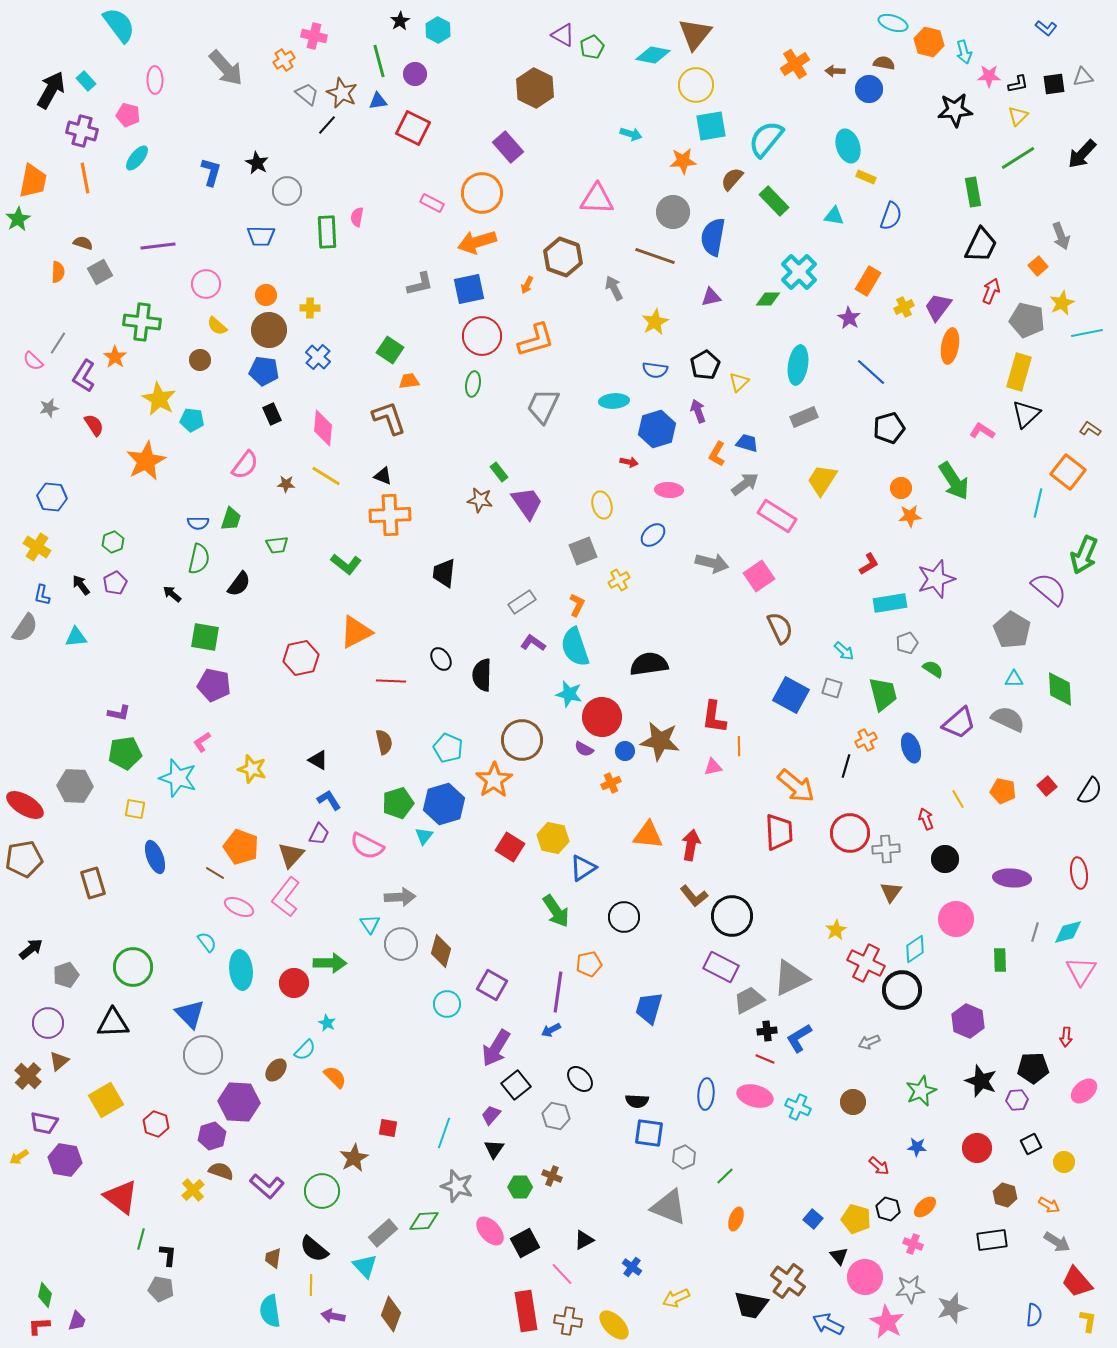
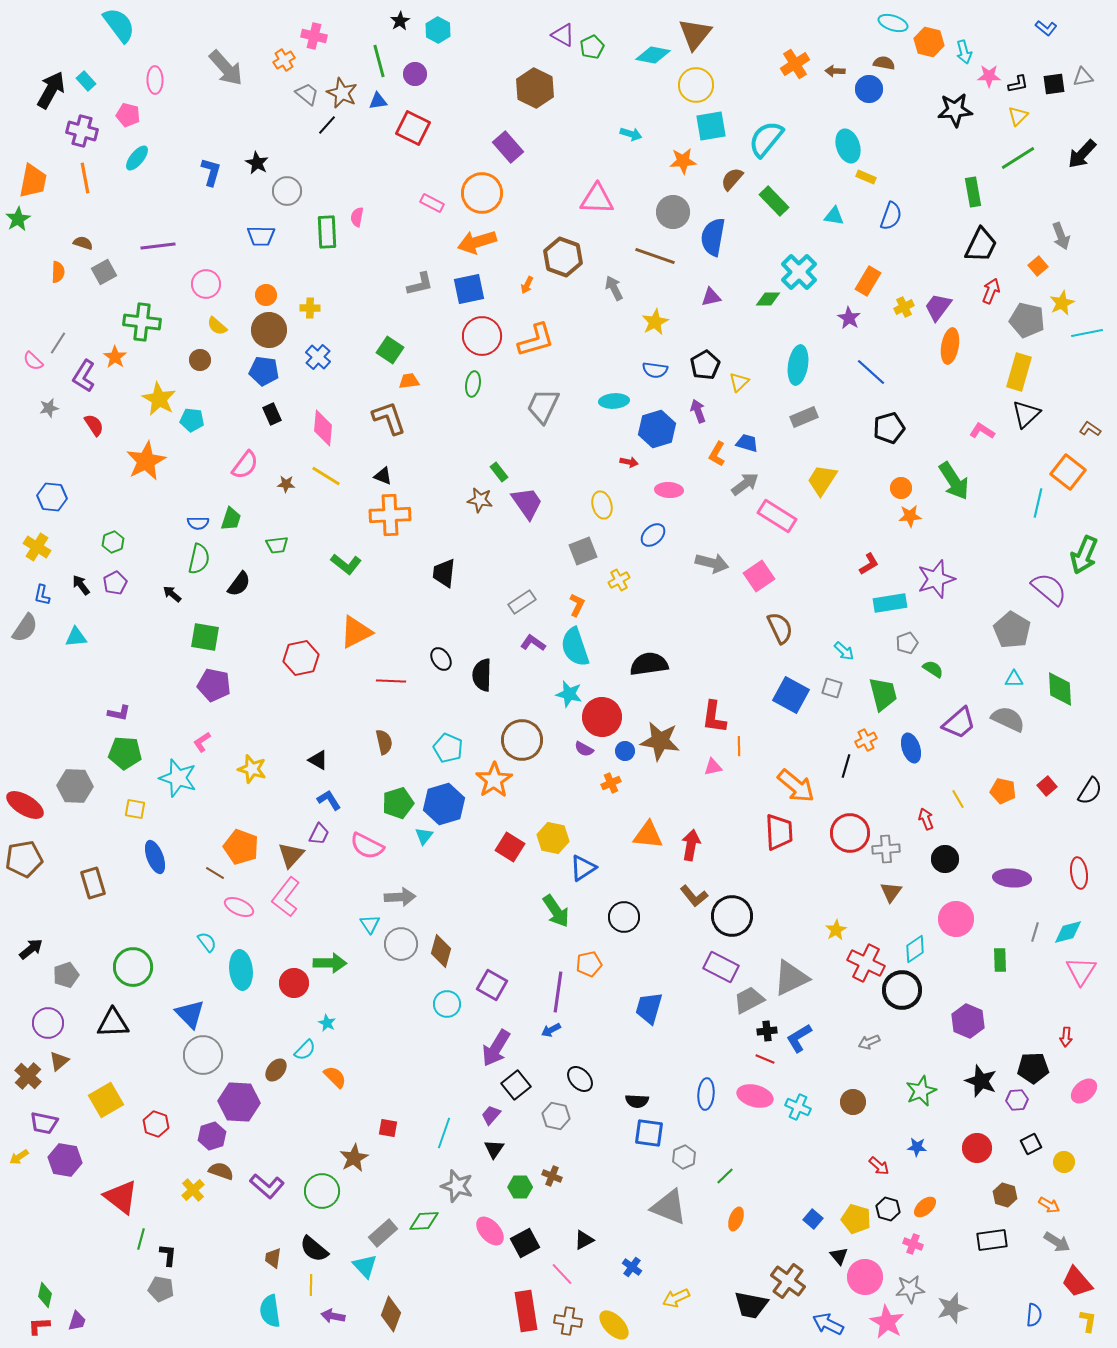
gray square at (100, 272): moved 4 px right
green pentagon at (125, 753): rotated 12 degrees clockwise
